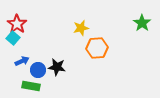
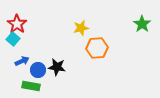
green star: moved 1 px down
cyan square: moved 1 px down
